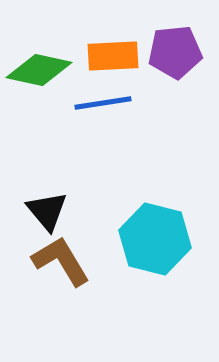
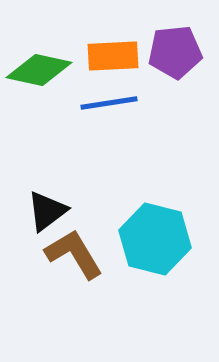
blue line: moved 6 px right
black triangle: rotated 33 degrees clockwise
brown L-shape: moved 13 px right, 7 px up
